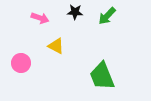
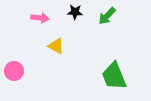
pink arrow: rotated 12 degrees counterclockwise
pink circle: moved 7 px left, 8 px down
green trapezoid: moved 12 px right
